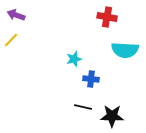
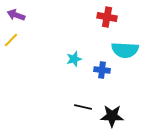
blue cross: moved 11 px right, 9 px up
